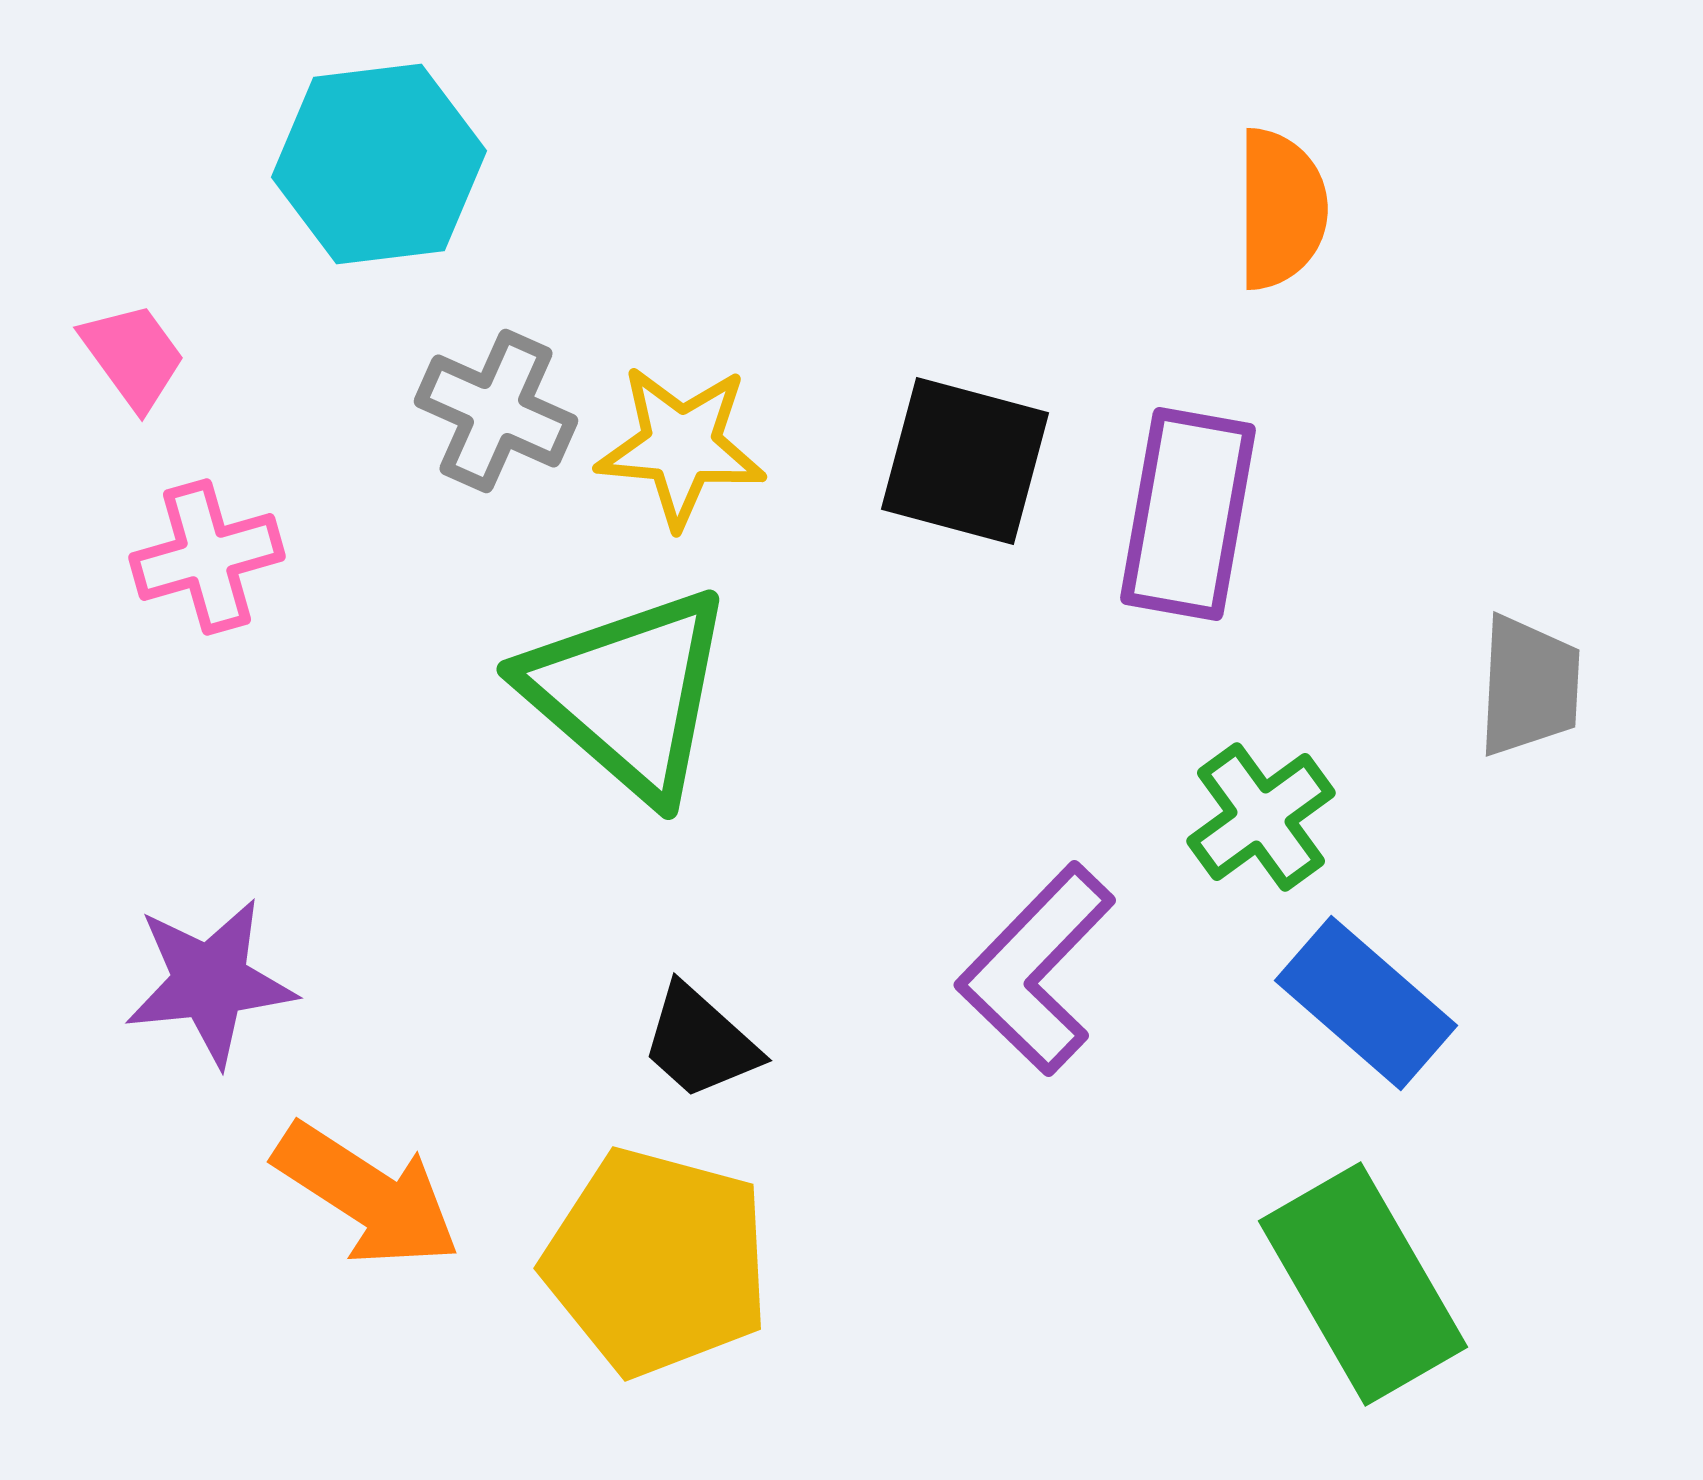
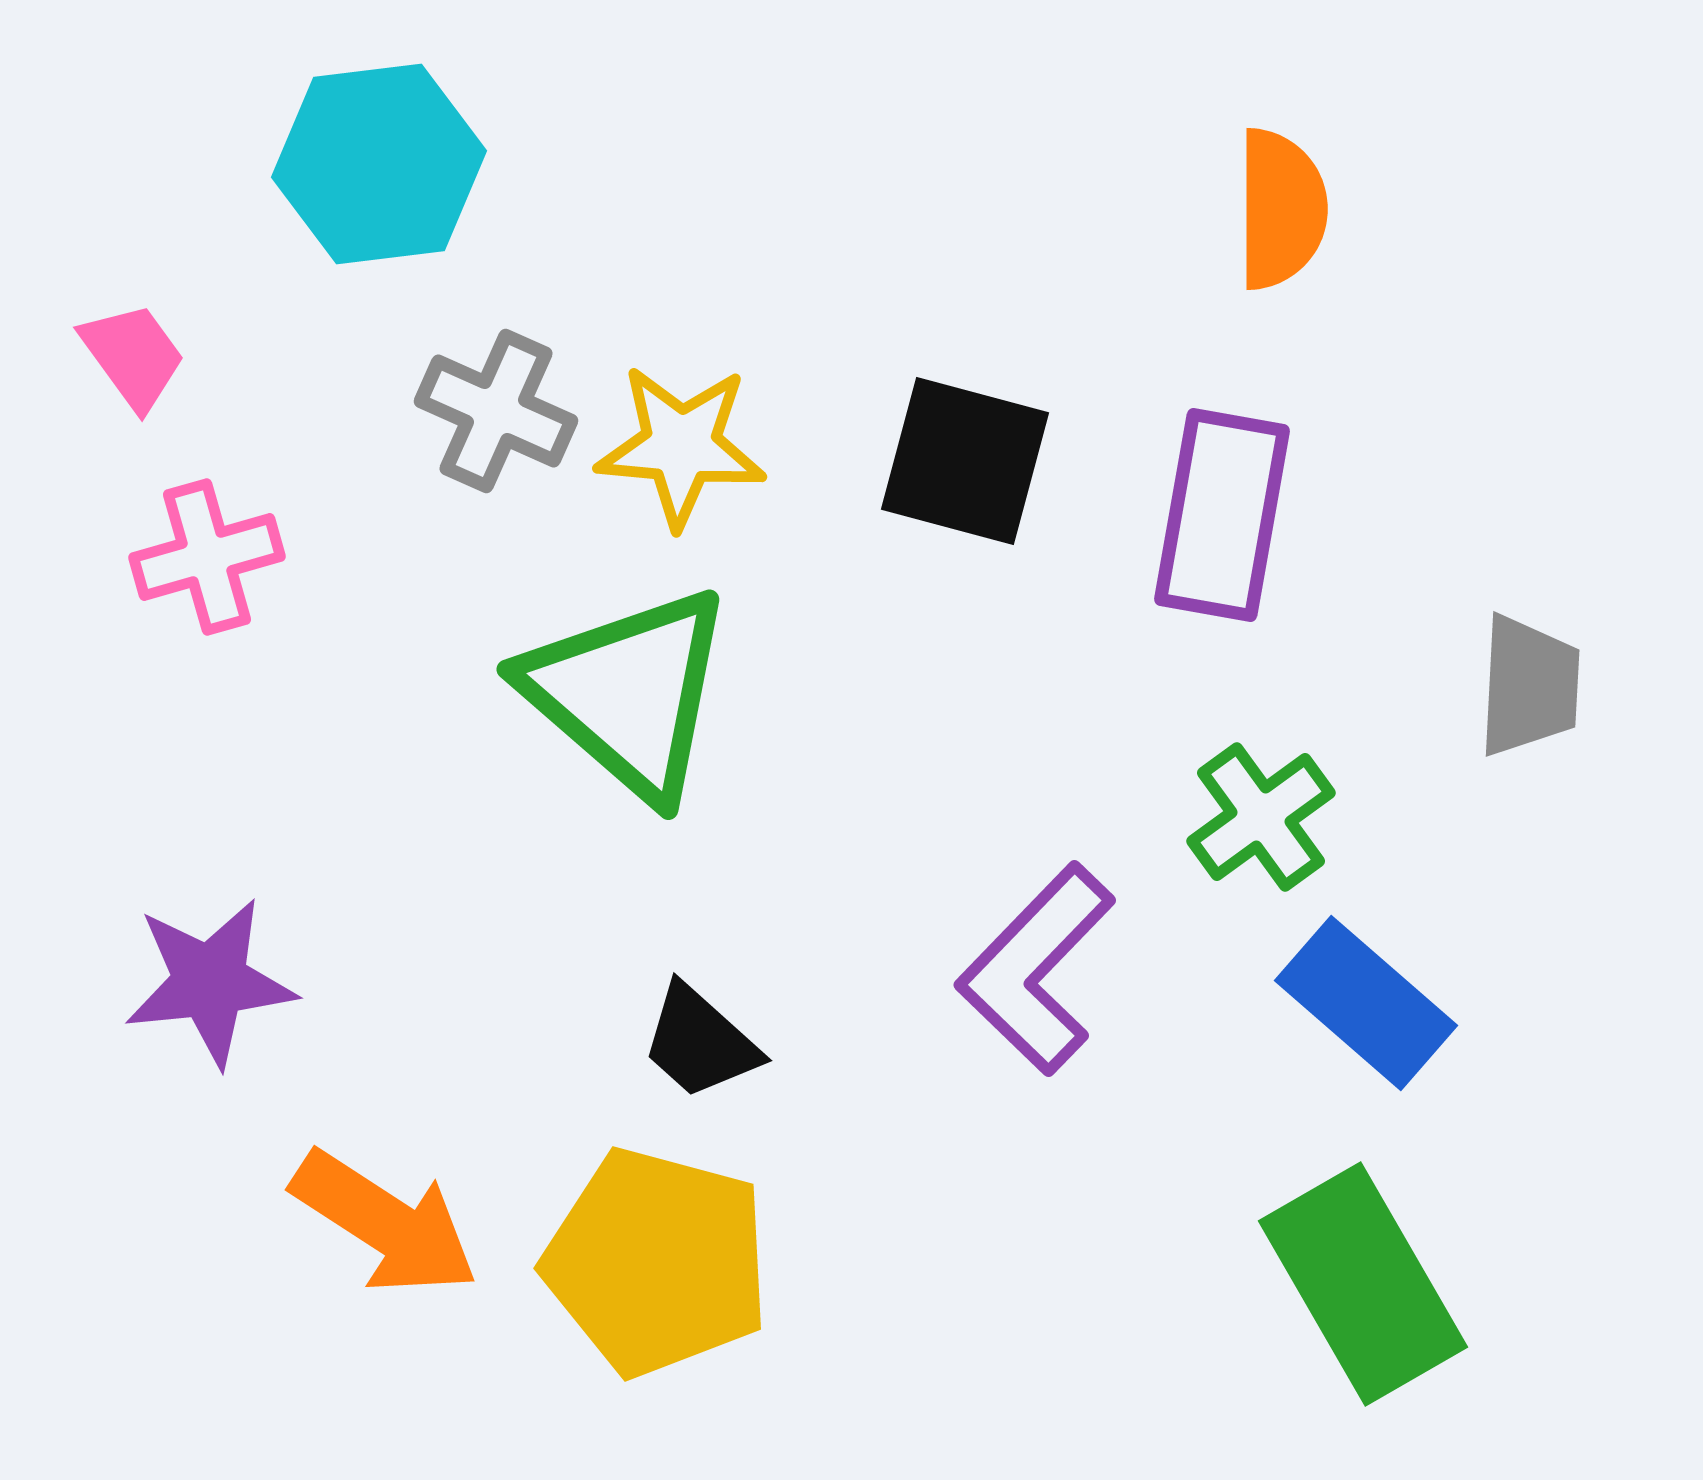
purple rectangle: moved 34 px right, 1 px down
orange arrow: moved 18 px right, 28 px down
